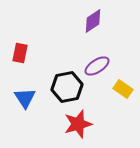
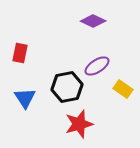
purple diamond: rotated 60 degrees clockwise
red star: moved 1 px right
